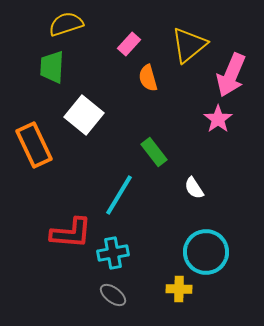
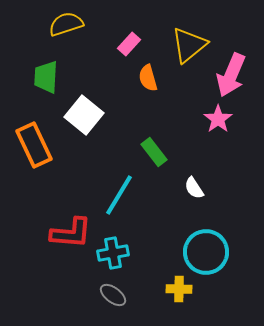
green trapezoid: moved 6 px left, 10 px down
